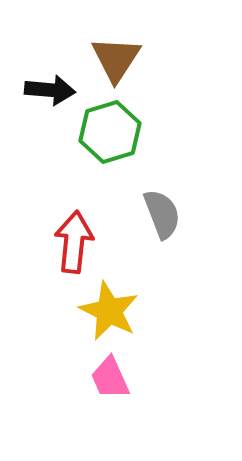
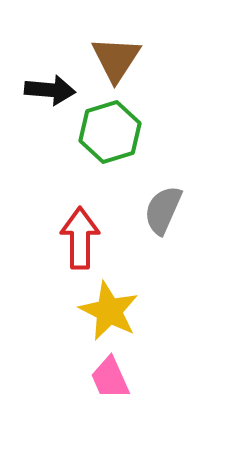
gray semicircle: moved 1 px right, 4 px up; rotated 135 degrees counterclockwise
red arrow: moved 6 px right, 4 px up; rotated 6 degrees counterclockwise
